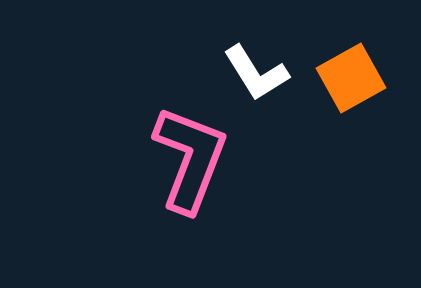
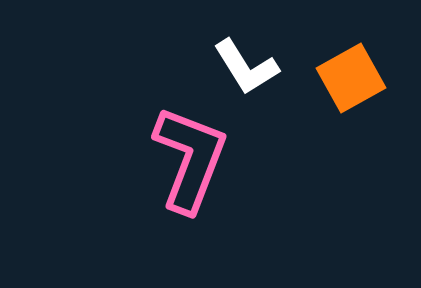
white L-shape: moved 10 px left, 6 px up
